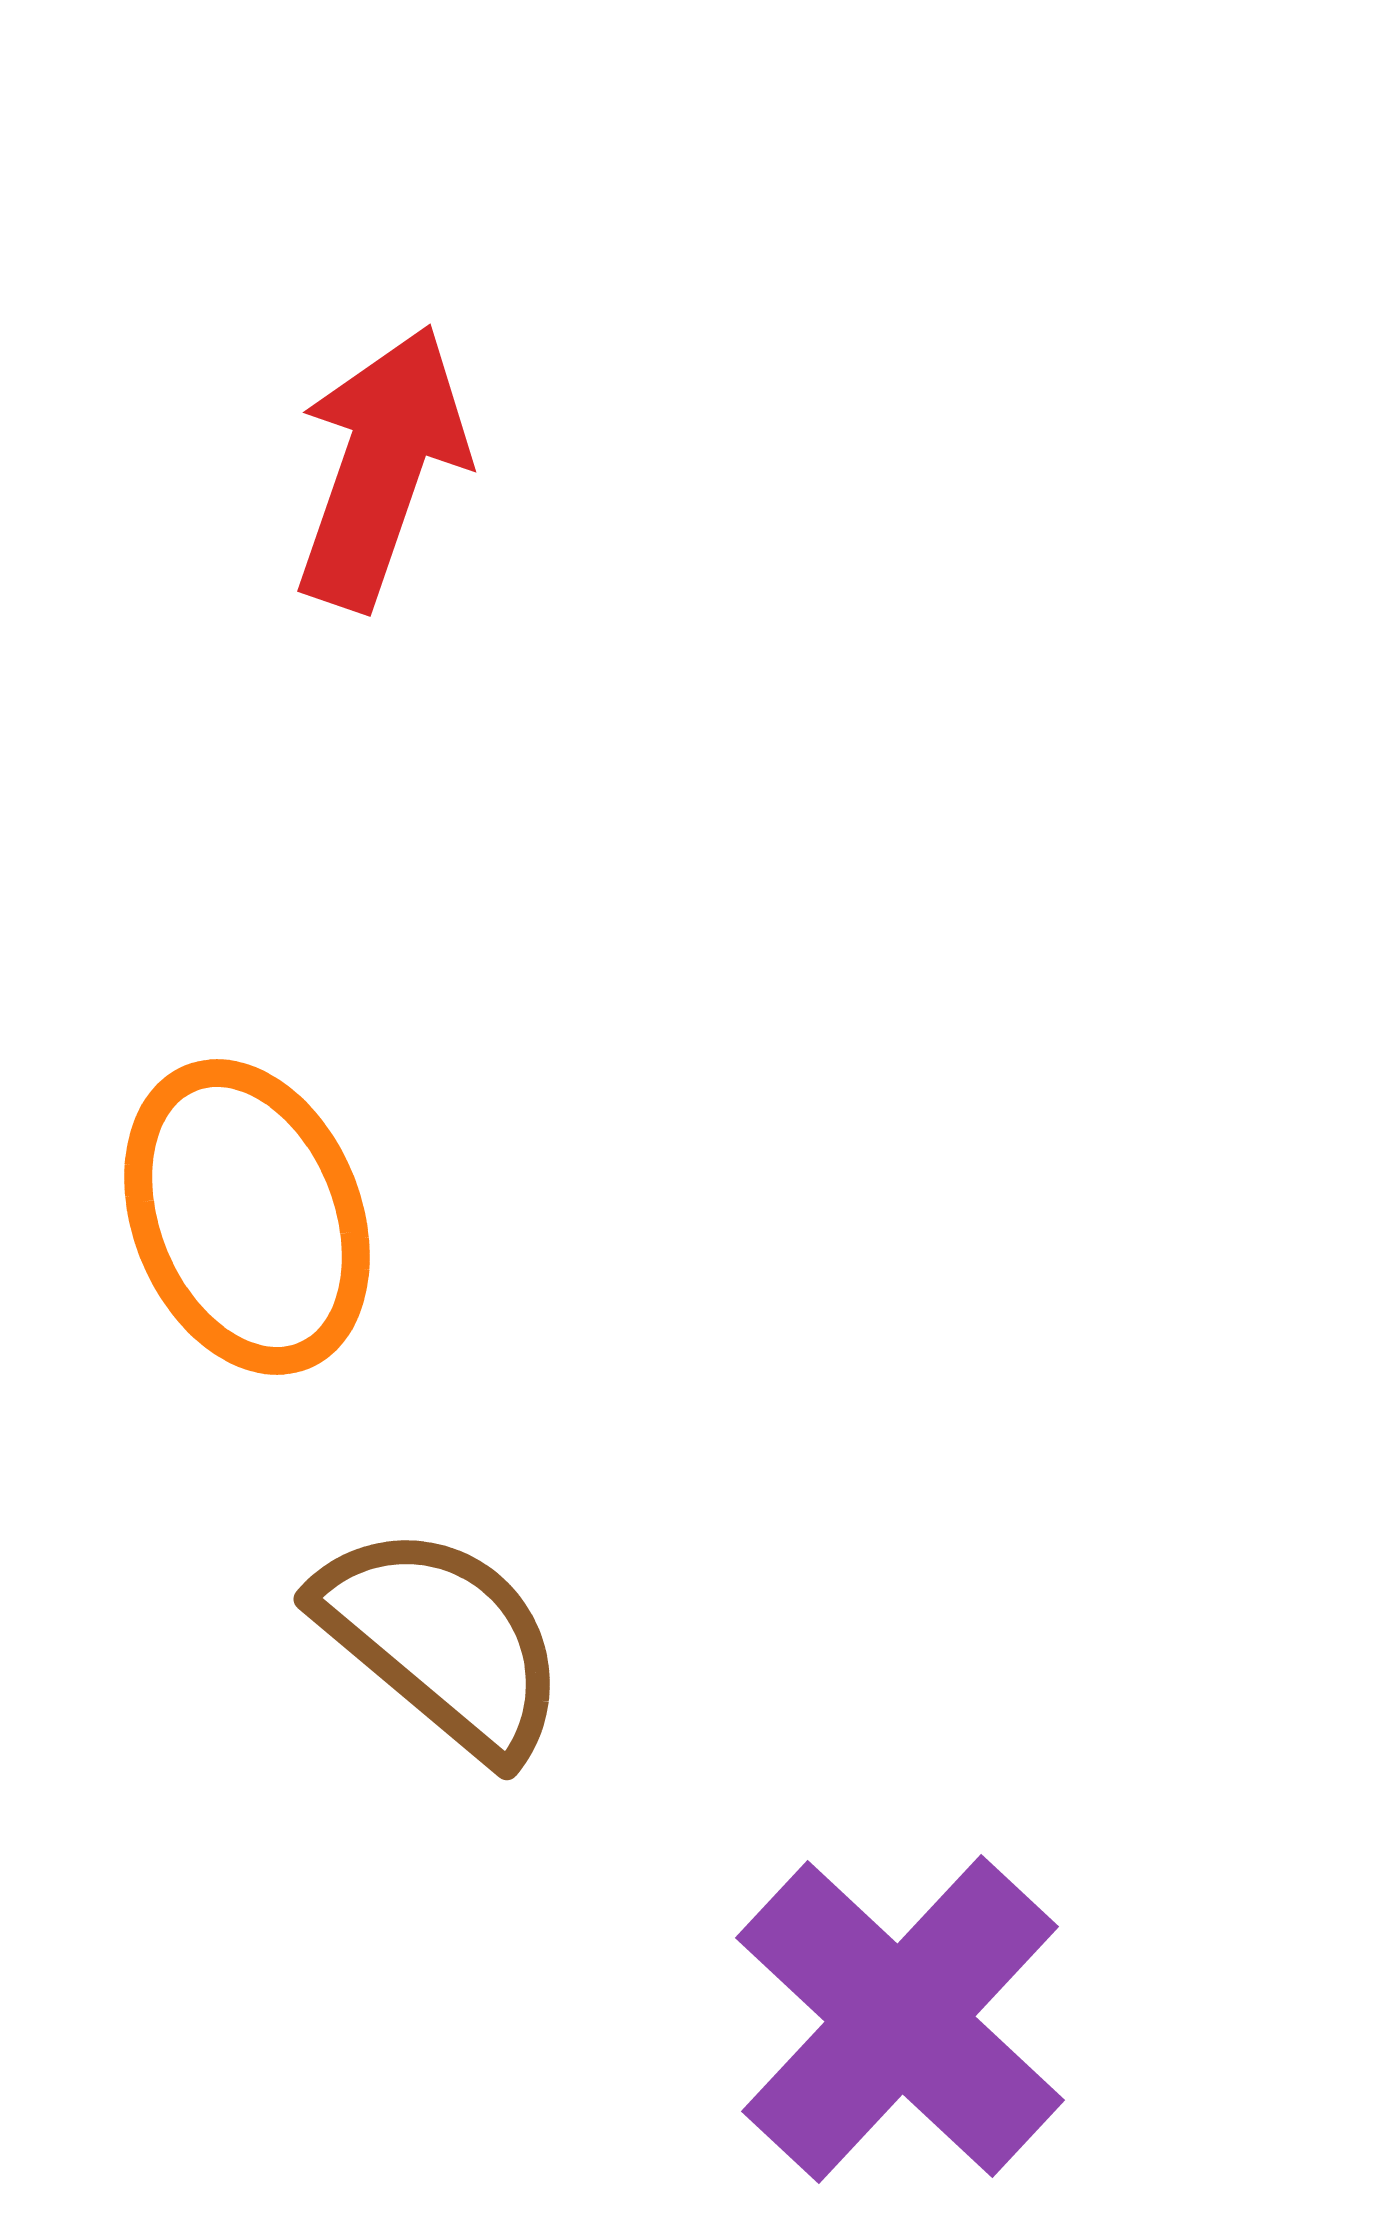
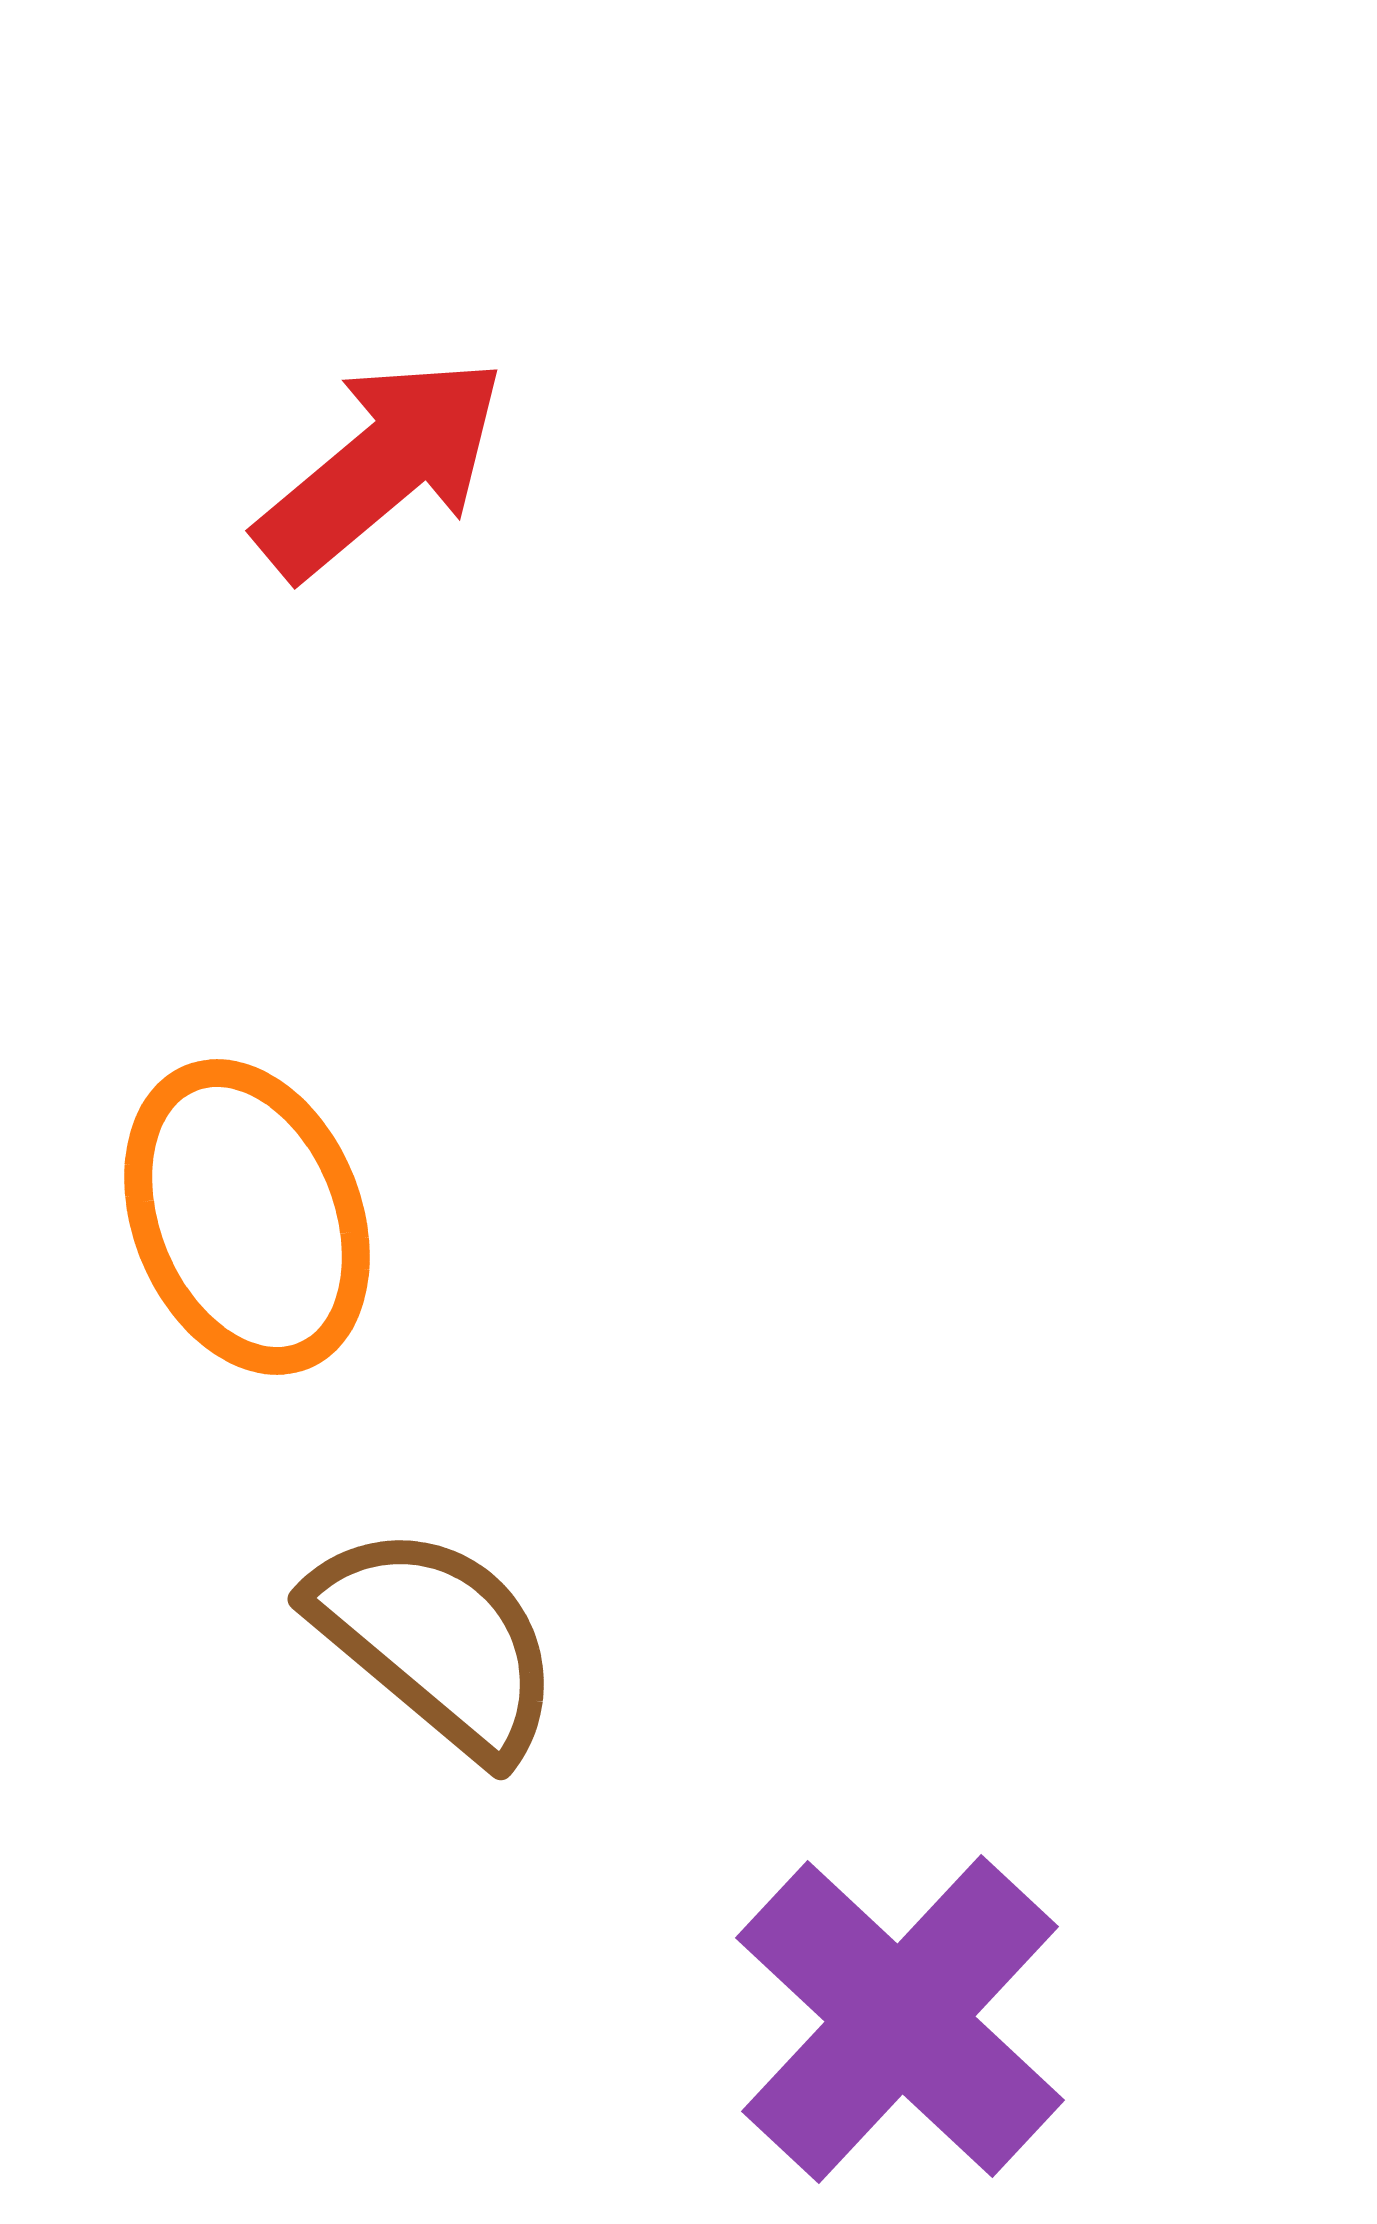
red arrow: rotated 31 degrees clockwise
brown semicircle: moved 6 px left
